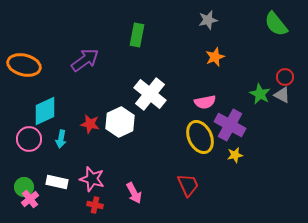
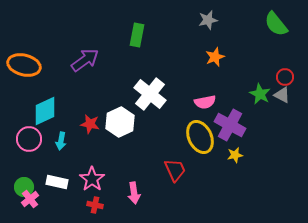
cyan arrow: moved 2 px down
pink star: rotated 20 degrees clockwise
red trapezoid: moved 13 px left, 15 px up
pink arrow: rotated 20 degrees clockwise
